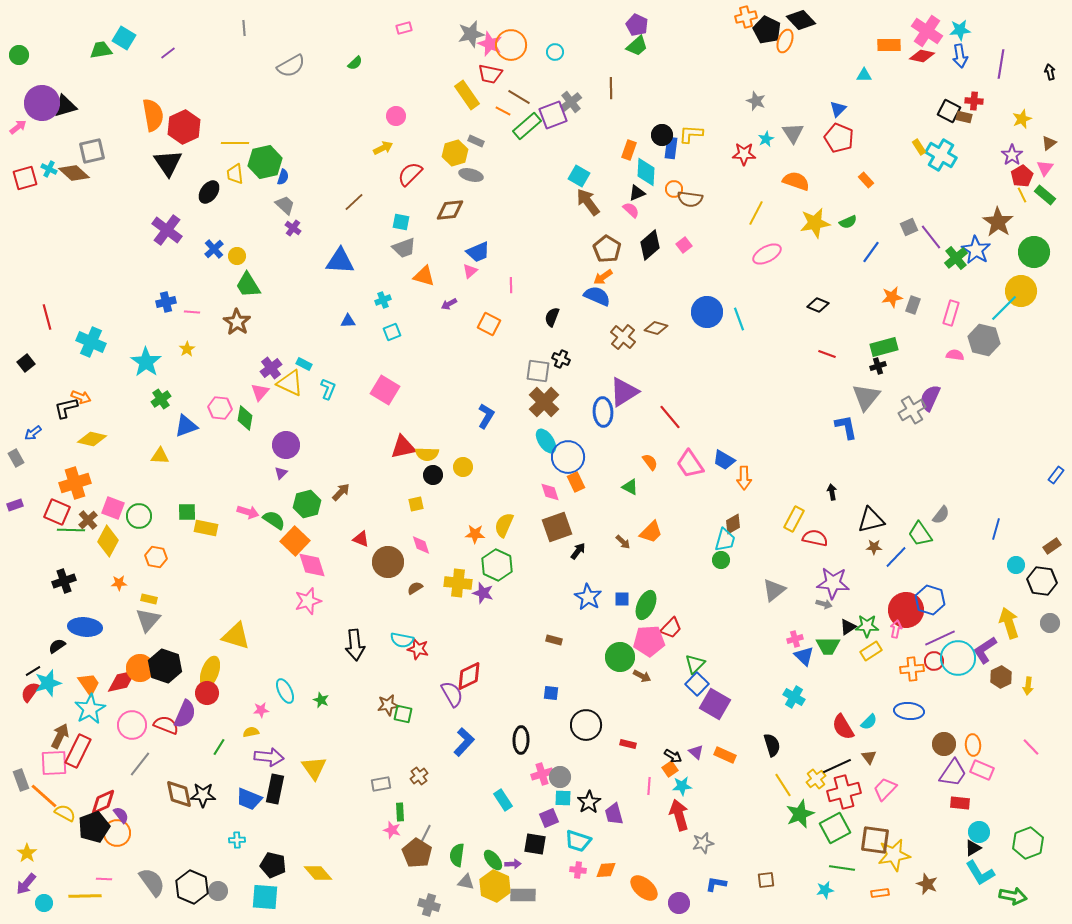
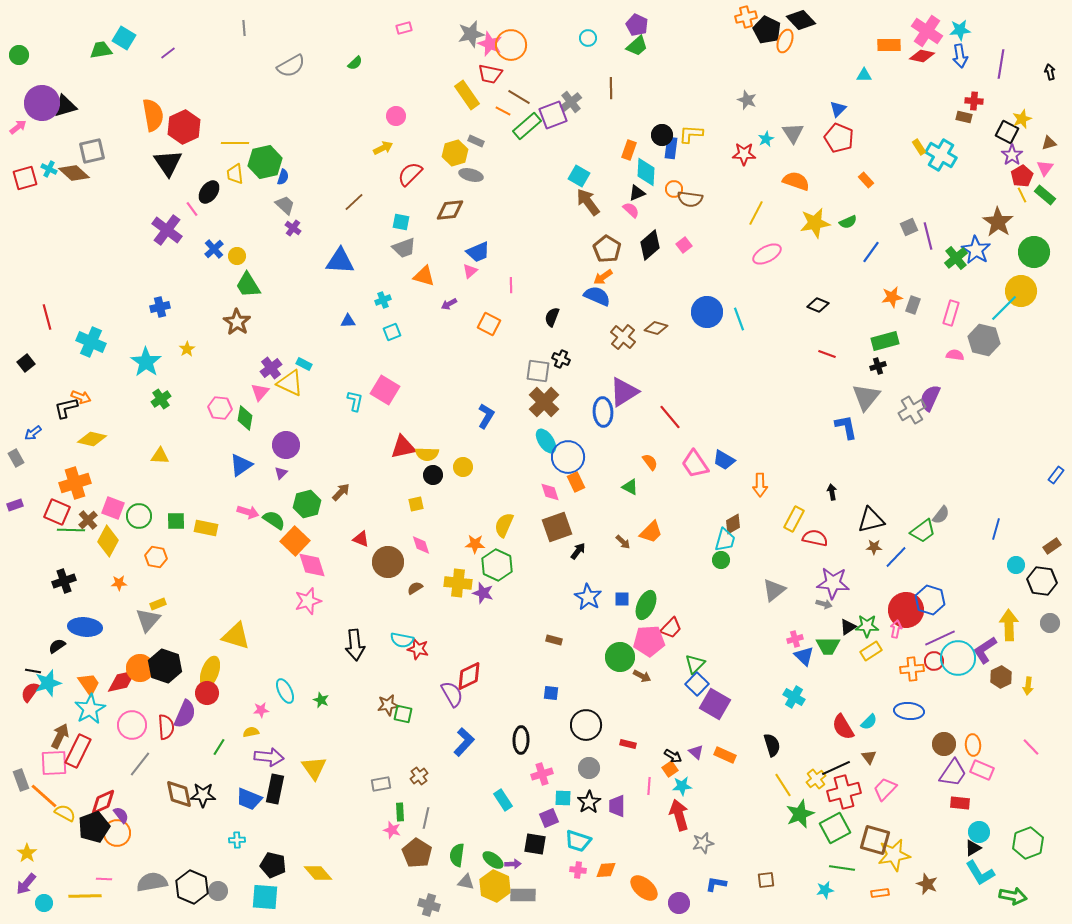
cyan circle at (555, 52): moved 33 px right, 14 px up
gray star at (756, 101): moved 9 px left, 1 px up
black square at (949, 111): moved 58 px right, 21 px down
brown triangle at (1049, 143): rotated 21 degrees clockwise
purple line at (931, 237): moved 3 px left, 1 px up; rotated 24 degrees clockwise
blue cross at (166, 302): moved 6 px left, 5 px down
pink line at (192, 312): moved 103 px up; rotated 49 degrees clockwise
green rectangle at (884, 347): moved 1 px right, 6 px up
cyan L-shape at (328, 389): moved 27 px right, 12 px down; rotated 10 degrees counterclockwise
blue triangle at (186, 426): moved 55 px right, 39 px down; rotated 15 degrees counterclockwise
pink trapezoid at (690, 464): moved 5 px right
orange arrow at (744, 478): moved 16 px right, 7 px down
green square at (187, 512): moved 11 px left, 9 px down
orange star at (475, 534): moved 10 px down
green trapezoid at (920, 534): moved 3 px right, 3 px up; rotated 92 degrees counterclockwise
yellow rectangle at (149, 599): moved 9 px right, 5 px down; rotated 35 degrees counterclockwise
yellow arrow at (1009, 623): moved 2 px down; rotated 16 degrees clockwise
black line at (33, 671): rotated 42 degrees clockwise
red semicircle at (166, 725): moved 2 px down; rotated 65 degrees clockwise
black line at (837, 766): moved 1 px left, 2 px down
gray circle at (560, 777): moved 29 px right, 9 px up
purple trapezoid at (614, 814): moved 3 px right, 8 px up; rotated 15 degrees clockwise
gray line at (425, 835): moved 1 px right, 17 px up; rotated 15 degrees counterclockwise
brown square at (875, 840): rotated 8 degrees clockwise
green ellipse at (493, 860): rotated 15 degrees counterclockwise
gray semicircle at (152, 882): rotated 64 degrees counterclockwise
